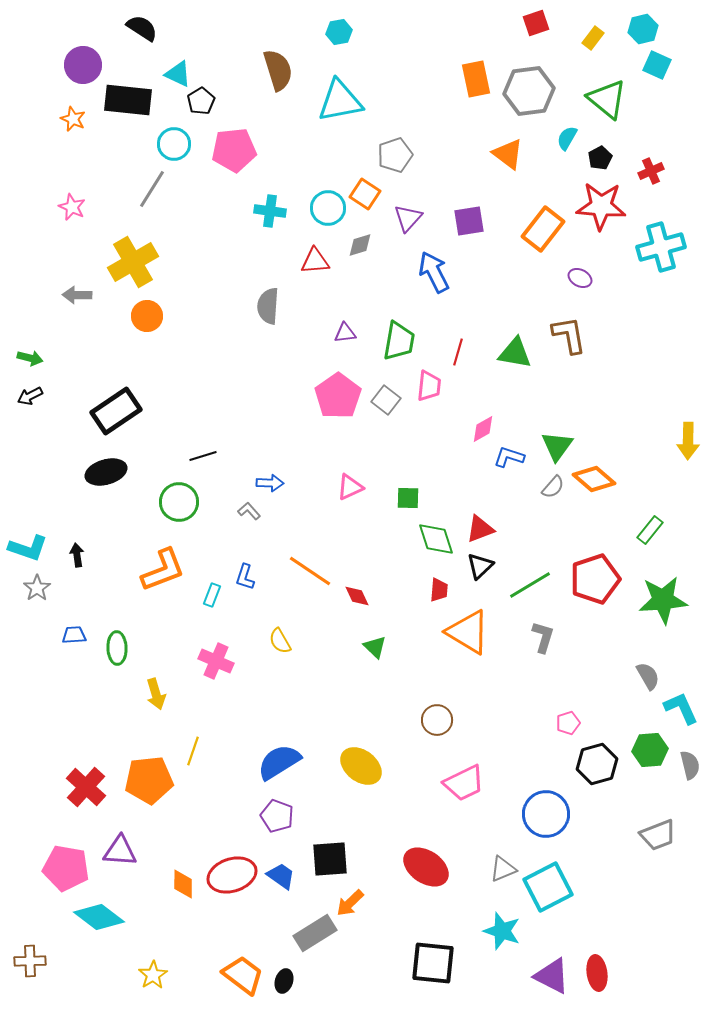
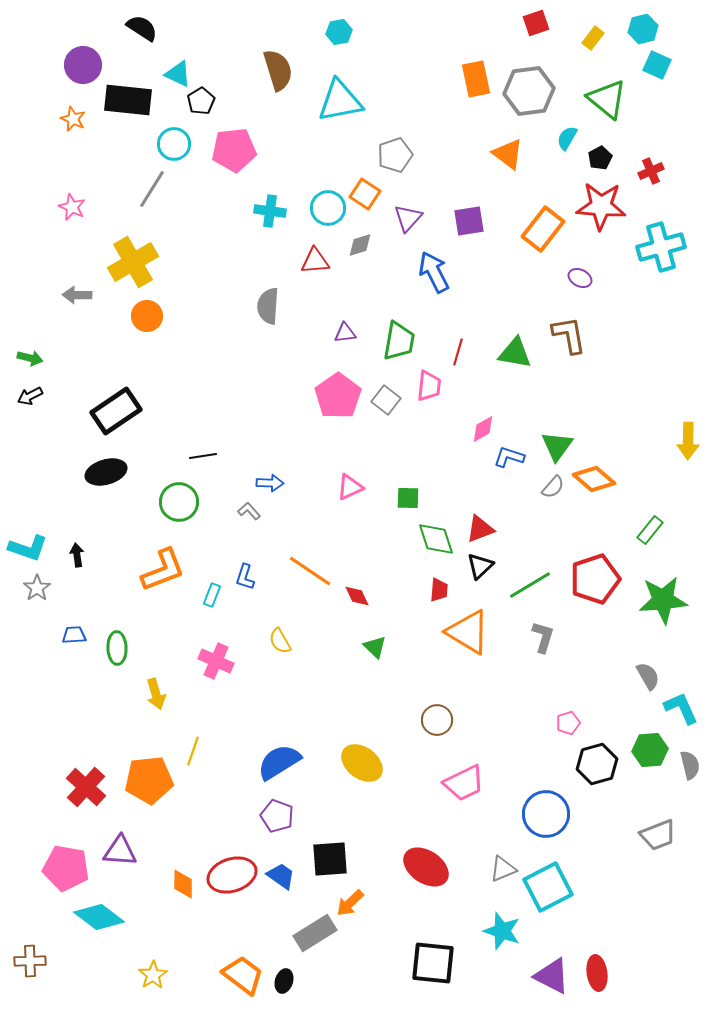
black line at (203, 456): rotated 8 degrees clockwise
yellow ellipse at (361, 766): moved 1 px right, 3 px up
